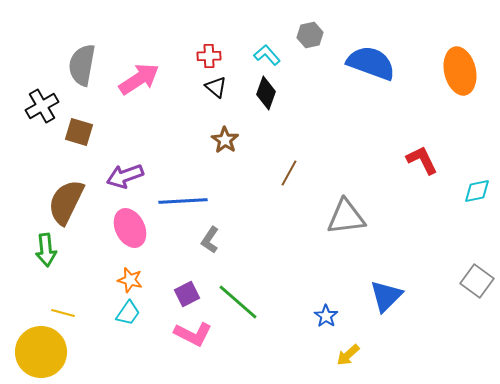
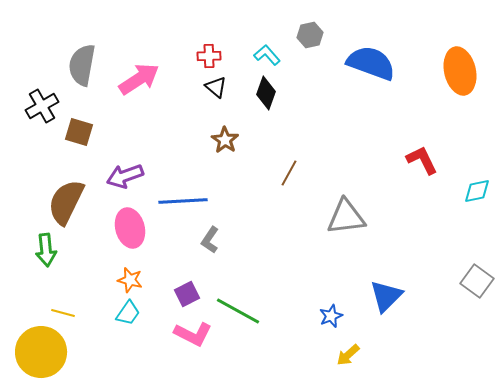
pink ellipse: rotated 12 degrees clockwise
green line: moved 9 px down; rotated 12 degrees counterclockwise
blue star: moved 5 px right; rotated 15 degrees clockwise
